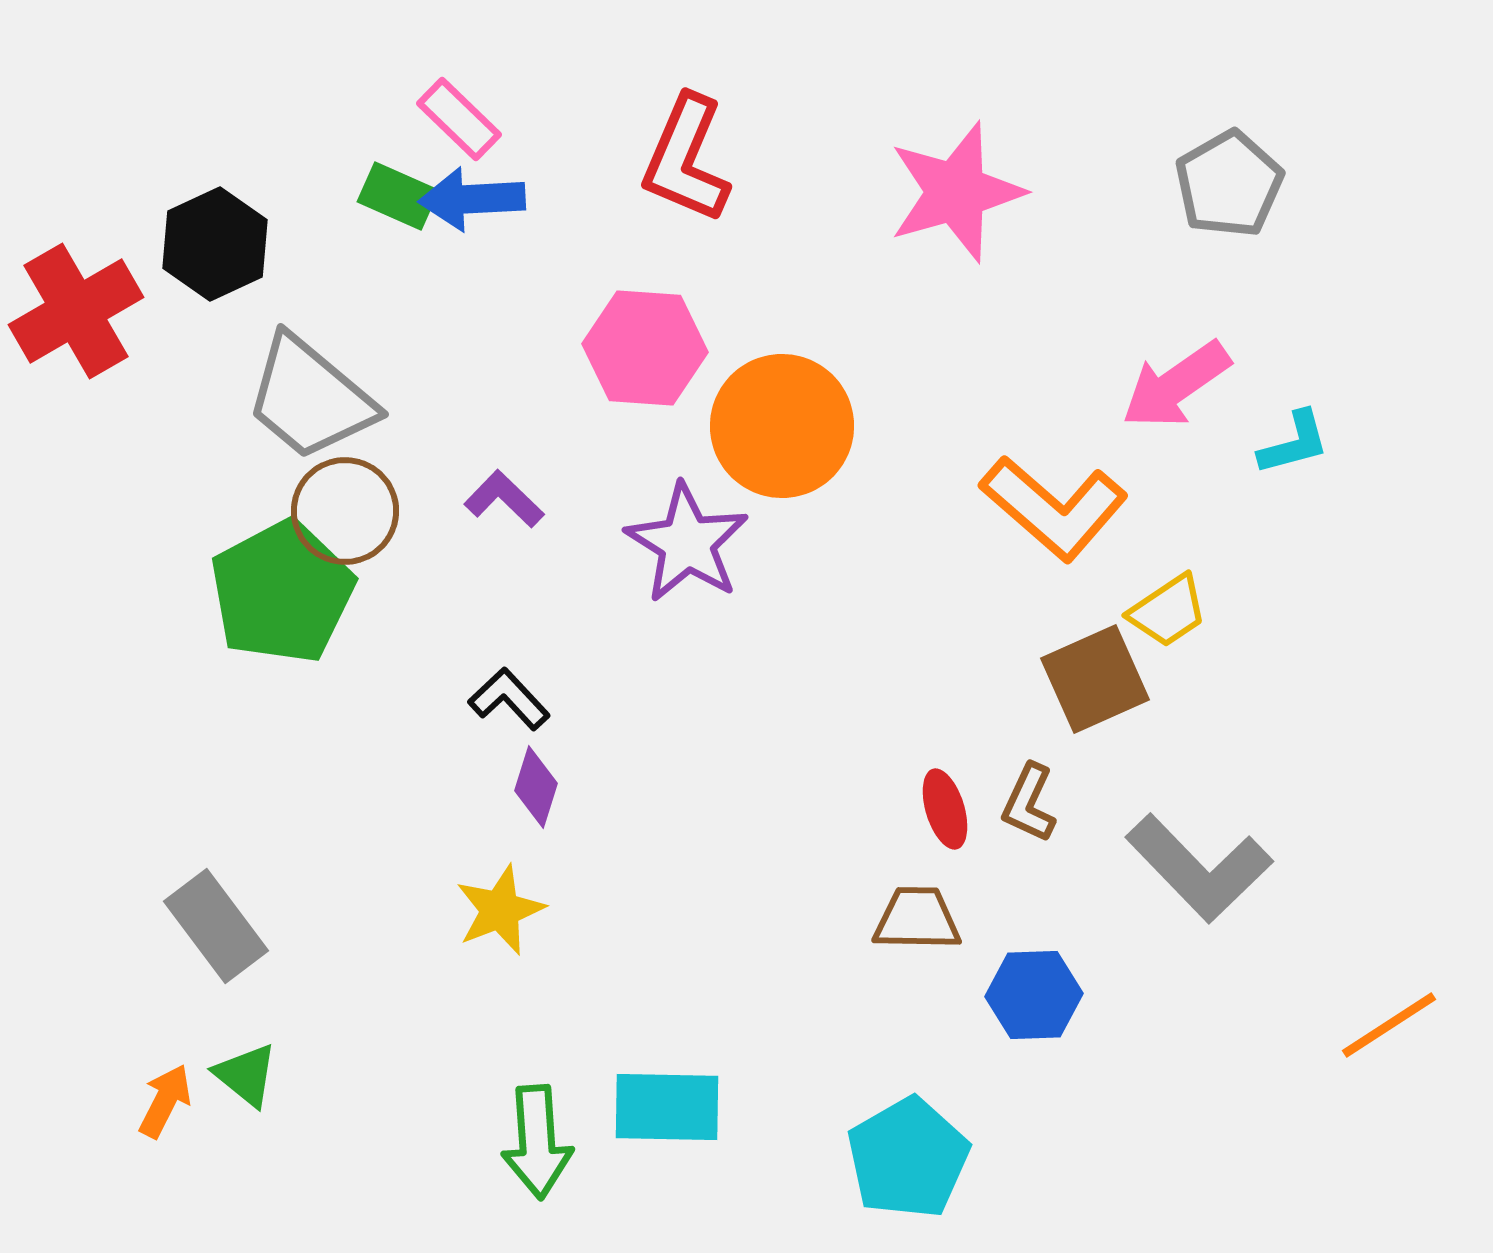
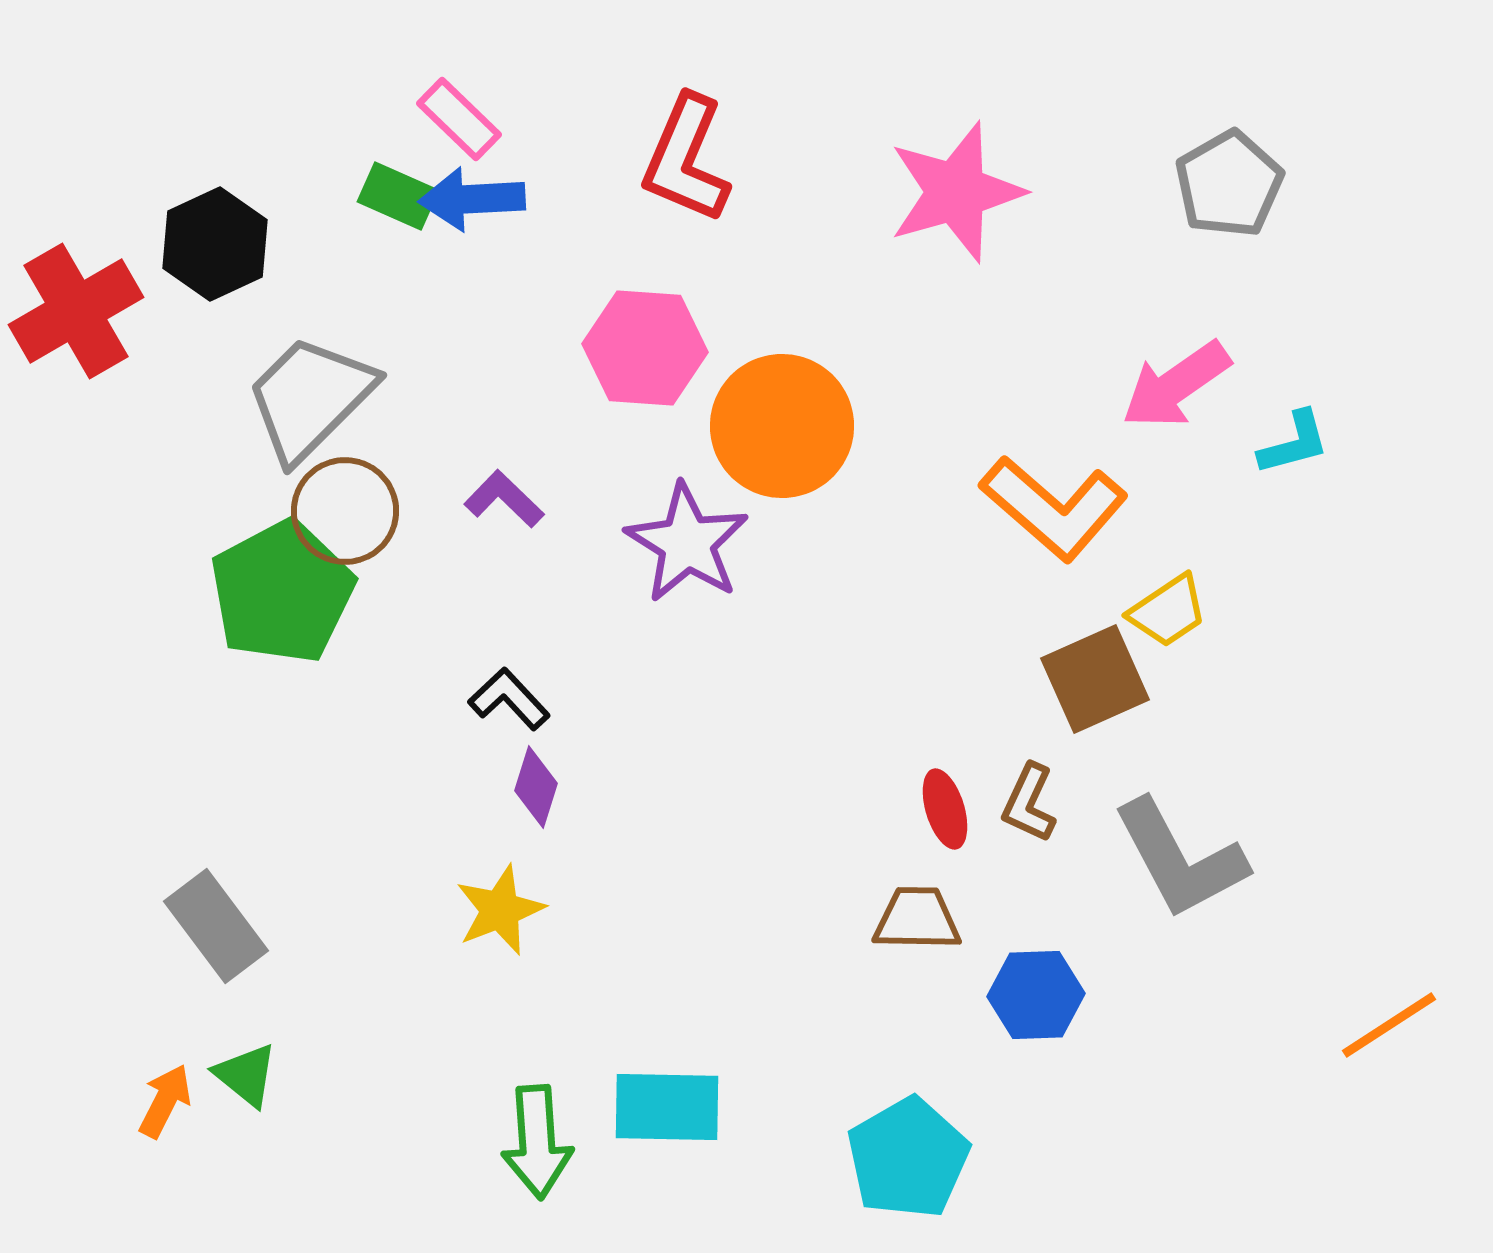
gray trapezoid: rotated 95 degrees clockwise
gray L-shape: moved 19 px left, 9 px up; rotated 16 degrees clockwise
blue hexagon: moved 2 px right
